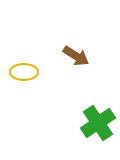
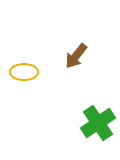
brown arrow: rotated 96 degrees clockwise
